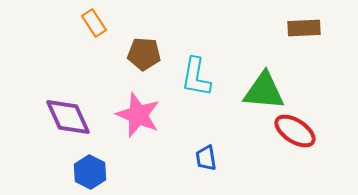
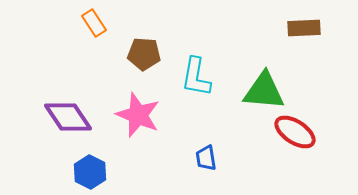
purple diamond: rotated 9 degrees counterclockwise
red ellipse: moved 1 px down
